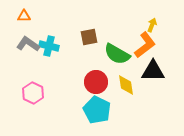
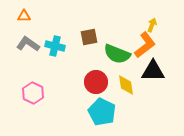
cyan cross: moved 6 px right
green semicircle: rotated 8 degrees counterclockwise
cyan pentagon: moved 5 px right, 2 px down
